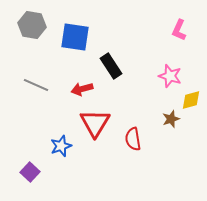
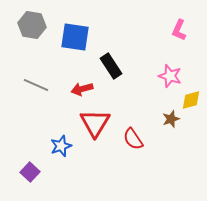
red semicircle: rotated 25 degrees counterclockwise
